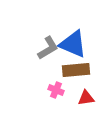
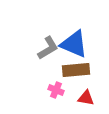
blue triangle: moved 1 px right
red triangle: rotated 18 degrees clockwise
